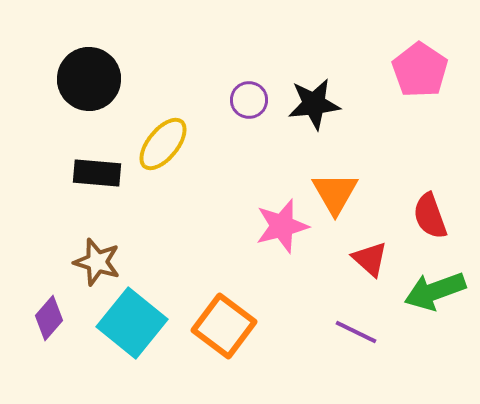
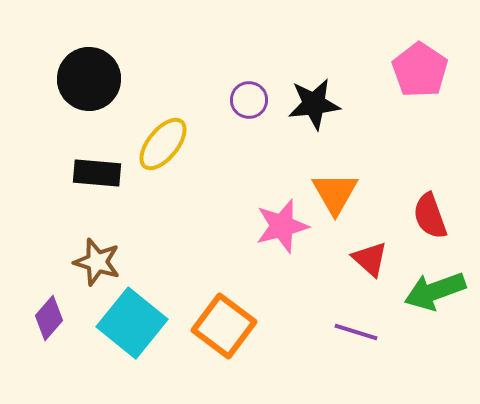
purple line: rotated 9 degrees counterclockwise
